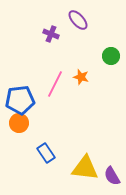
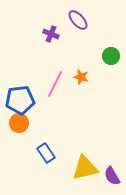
yellow triangle: rotated 20 degrees counterclockwise
